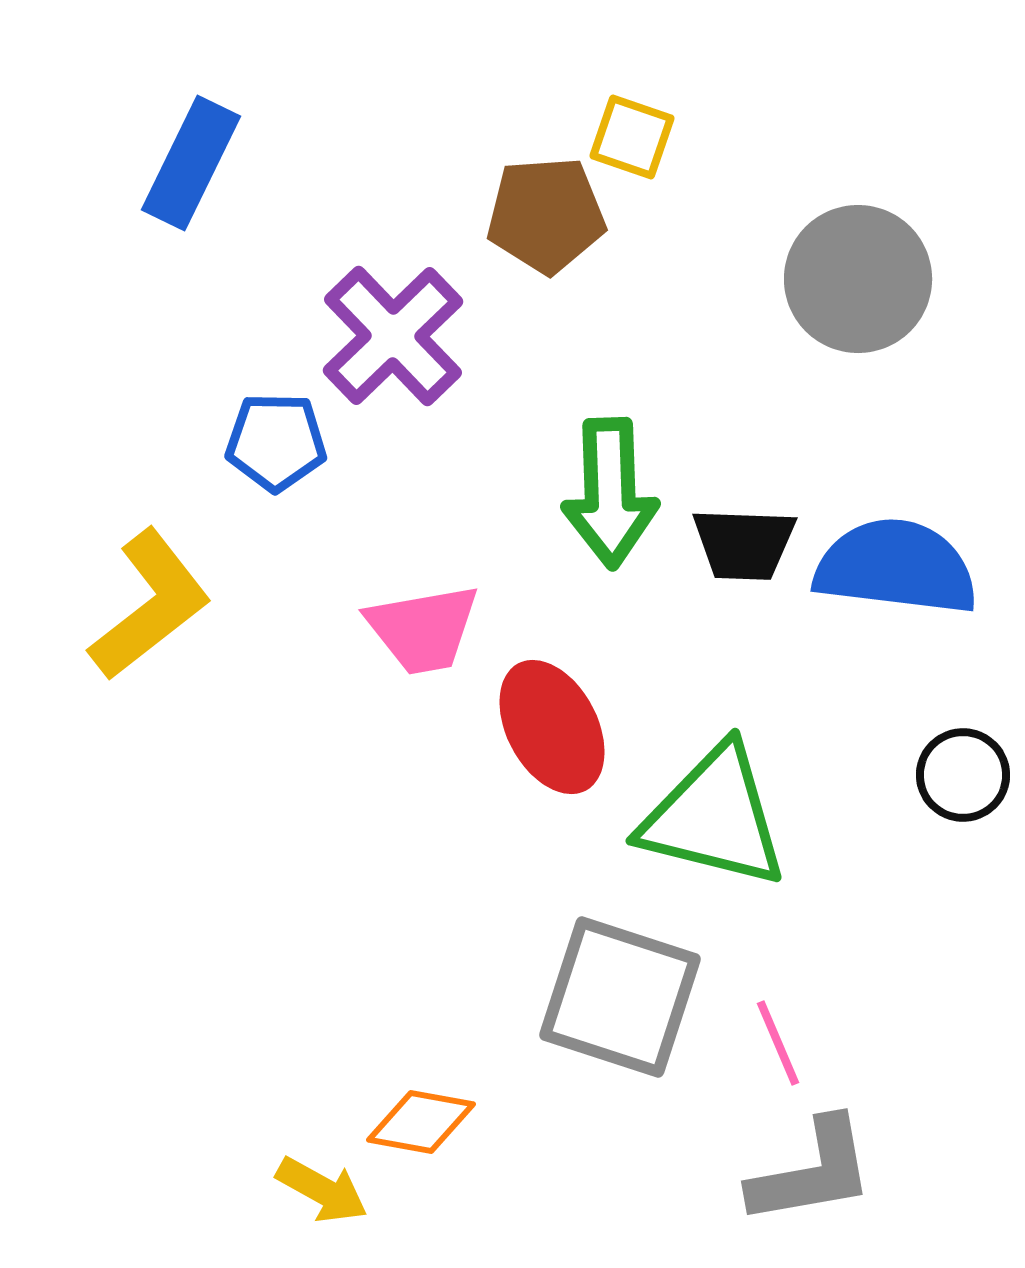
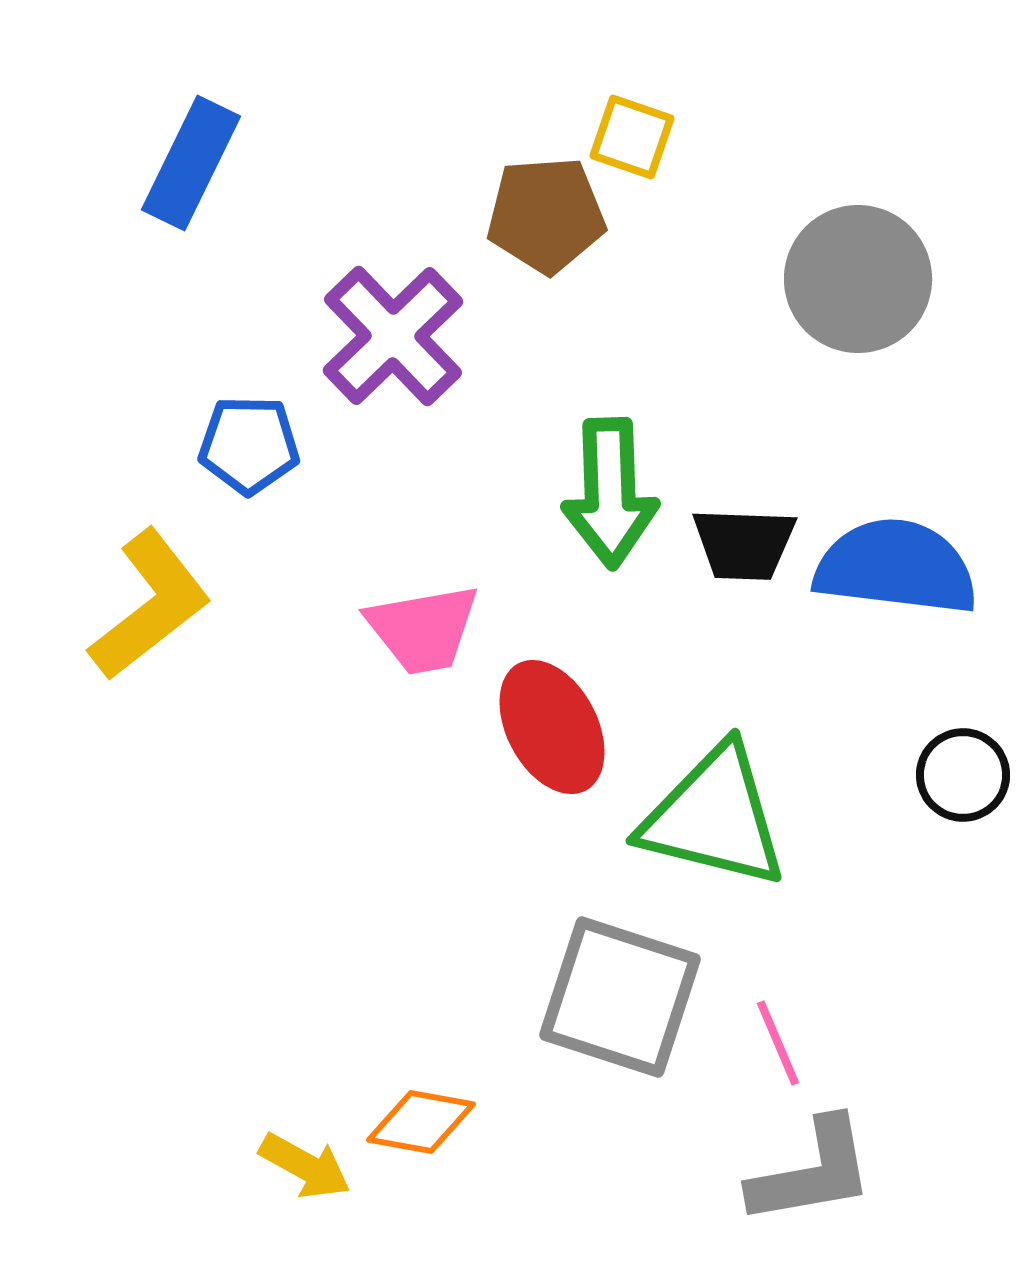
blue pentagon: moved 27 px left, 3 px down
yellow arrow: moved 17 px left, 24 px up
